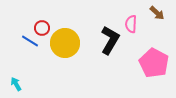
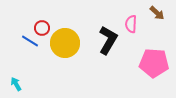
black L-shape: moved 2 px left
pink pentagon: rotated 24 degrees counterclockwise
